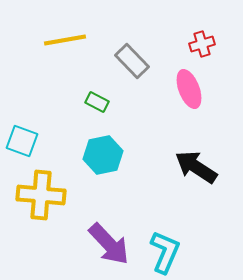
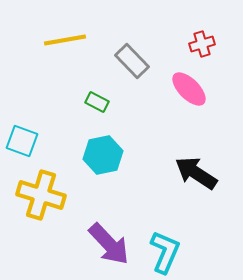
pink ellipse: rotated 24 degrees counterclockwise
black arrow: moved 6 px down
yellow cross: rotated 12 degrees clockwise
